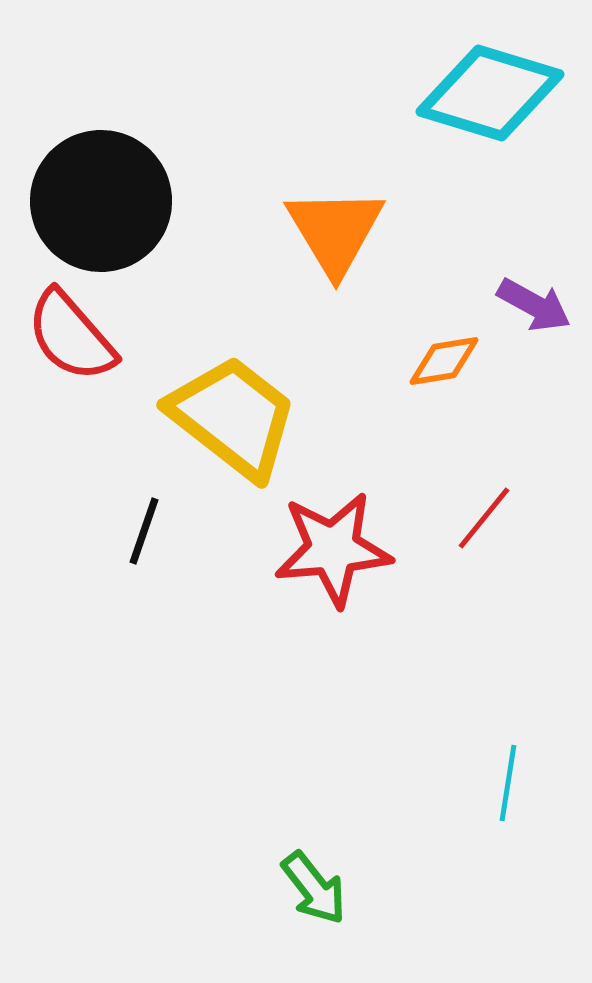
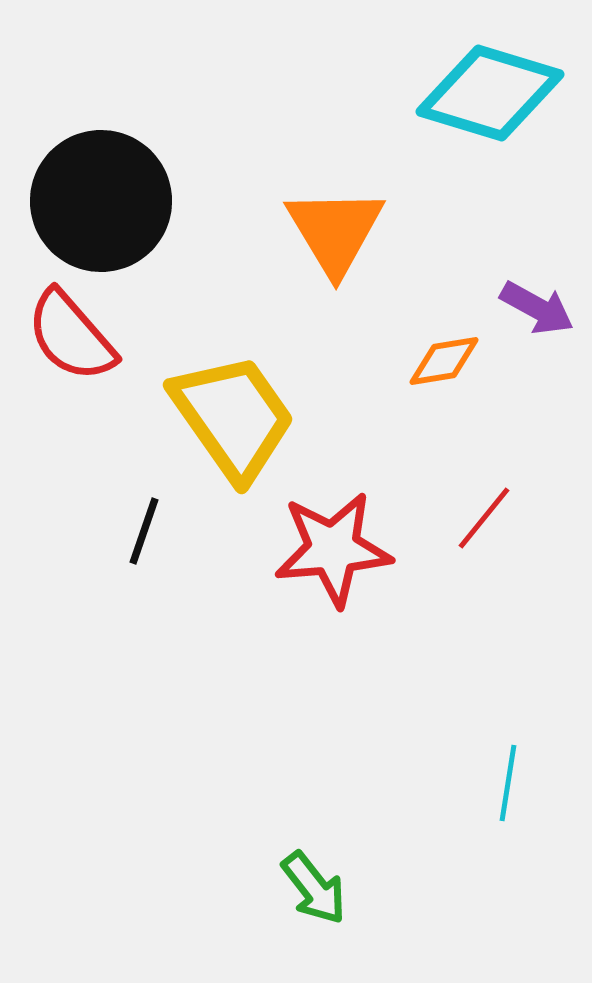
purple arrow: moved 3 px right, 3 px down
yellow trapezoid: rotated 17 degrees clockwise
